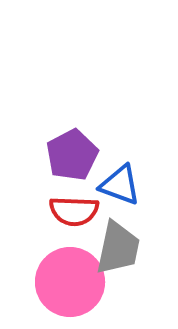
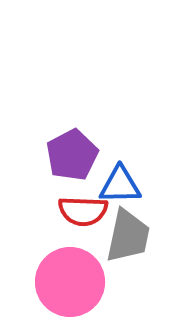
blue triangle: rotated 21 degrees counterclockwise
red semicircle: moved 9 px right
gray trapezoid: moved 10 px right, 12 px up
